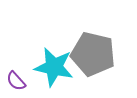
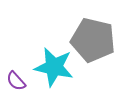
gray pentagon: moved 14 px up
